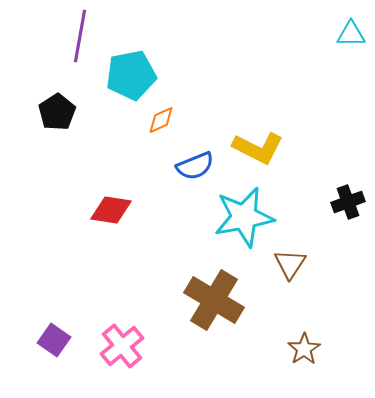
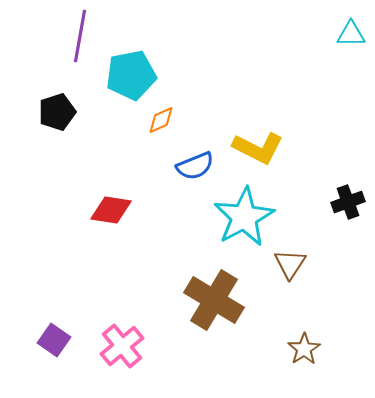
black pentagon: rotated 15 degrees clockwise
cyan star: rotated 18 degrees counterclockwise
